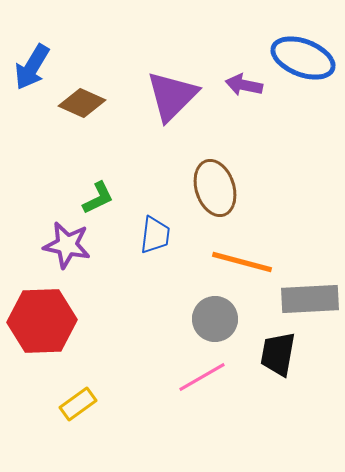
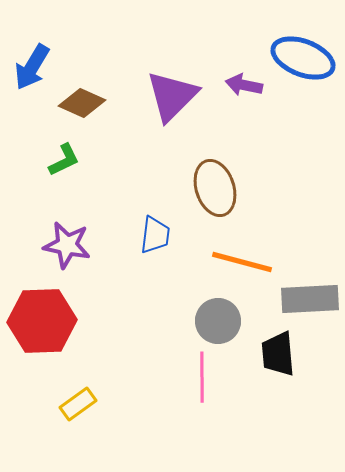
green L-shape: moved 34 px left, 38 px up
gray circle: moved 3 px right, 2 px down
black trapezoid: rotated 15 degrees counterclockwise
pink line: rotated 60 degrees counterclockwise
